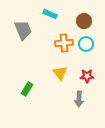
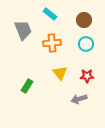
cyan rectangle: rotated 16 degrees clockwise
brown circle: moved 1 px up
orange cross: moved 12 px left
green rectangle: moved 3 px up
gray arrow: rotated 70 degrees clockwise
